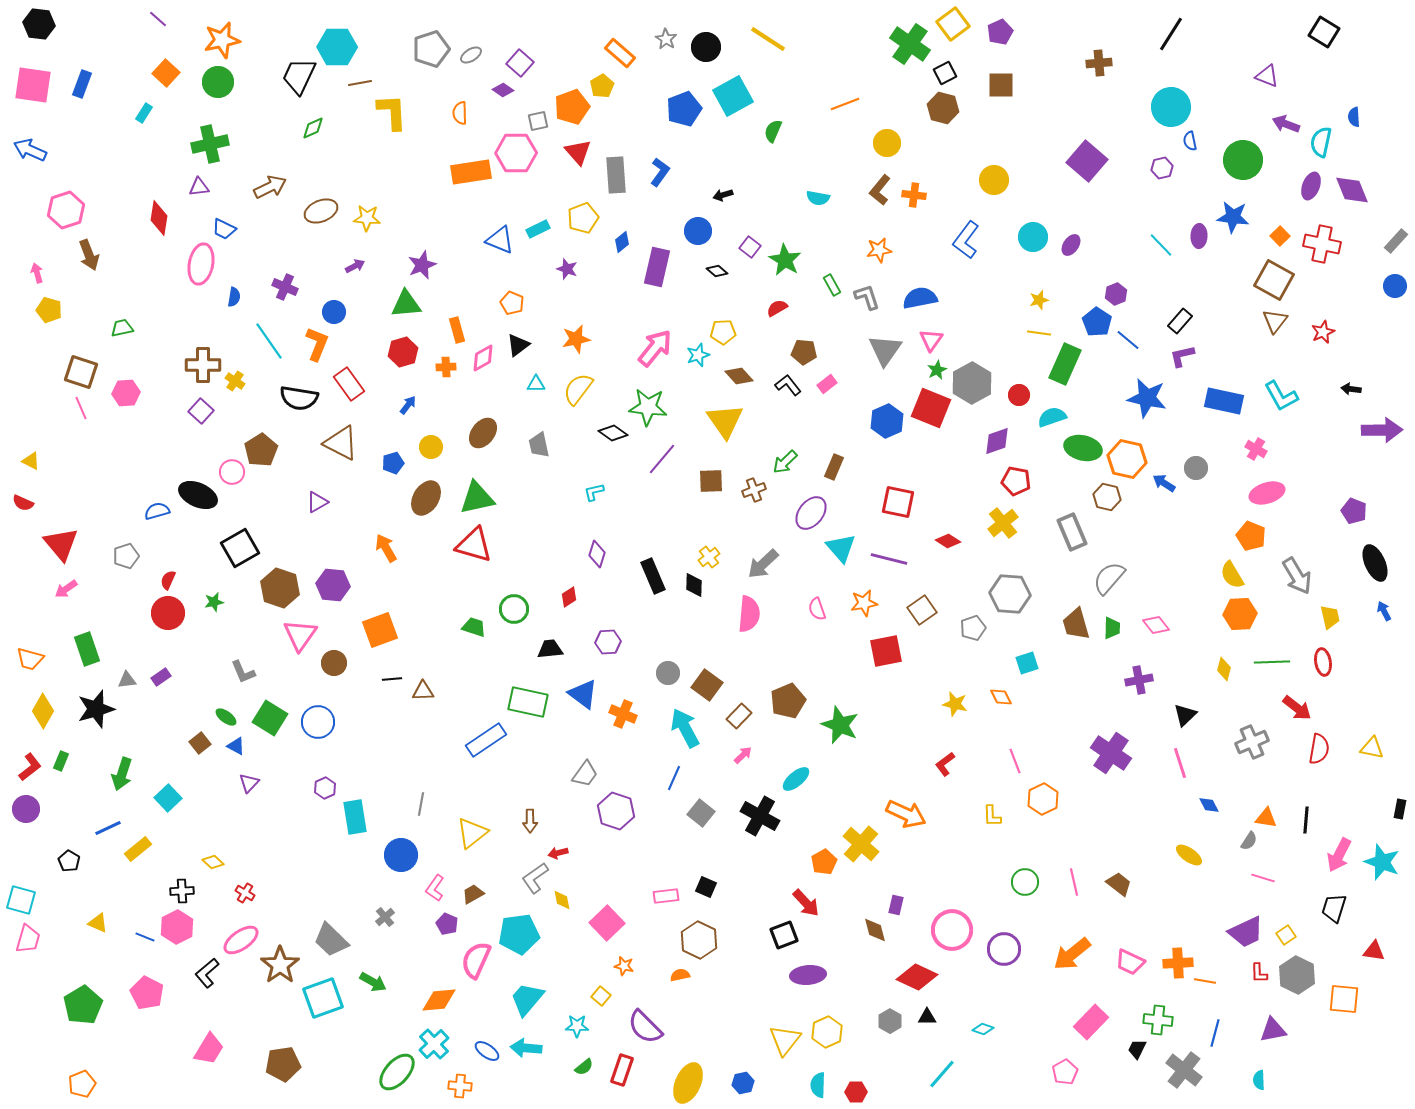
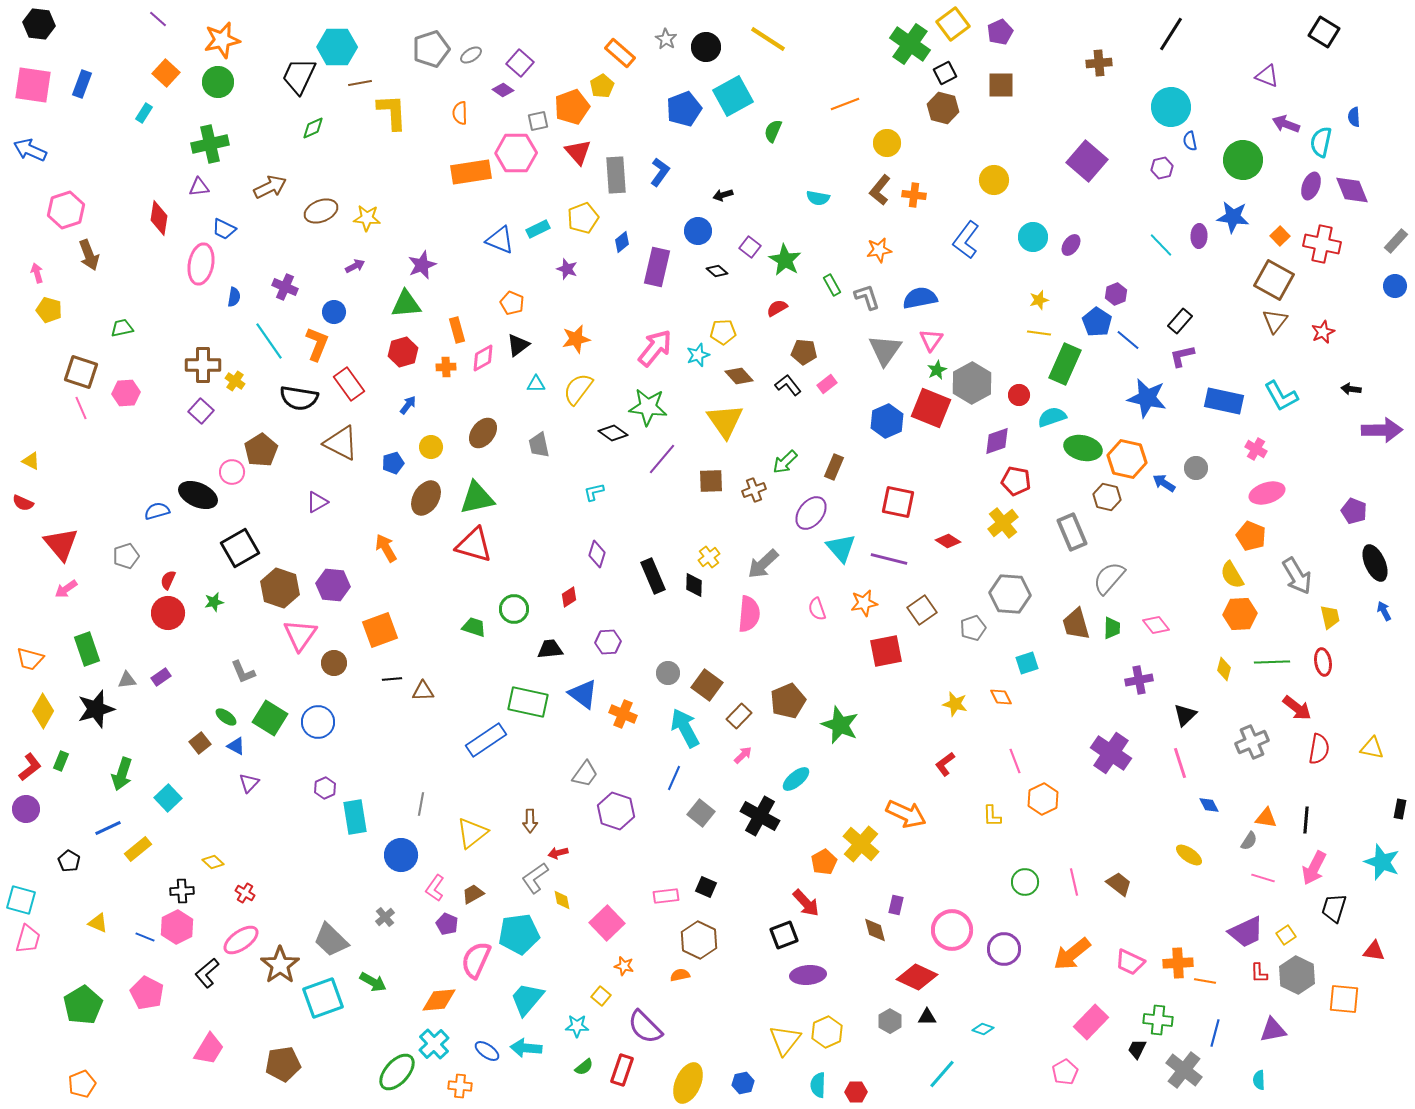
pink arrow at (1339, 855): moved 25 px left, 13 px down
